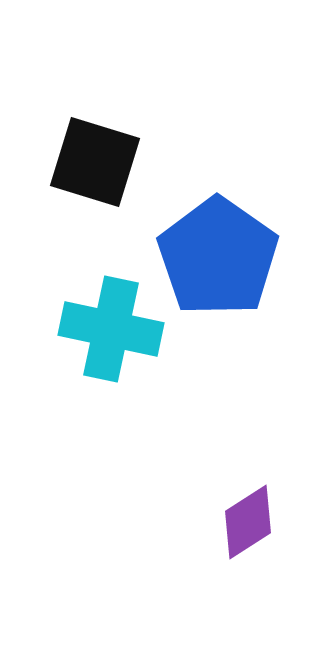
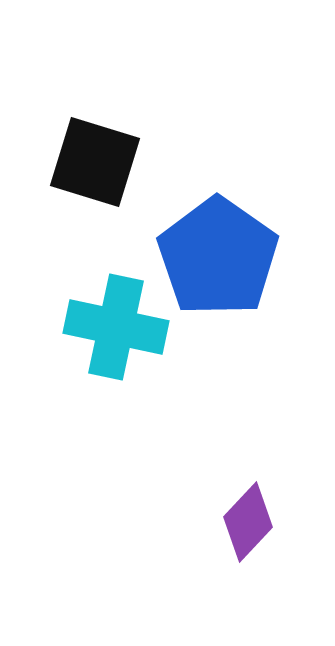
cyan cross: moved 5 px right, 2 px up
purple diamond: rotated 14 degrees counterclockwise
